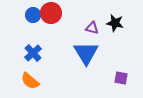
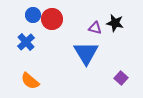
red circle: moved 1 px right, 6 px down
purple triangle: moved 3 px right
blue cross: moved 7 px left, 11 px up
purple square: rotated 32 degrees clockwise
